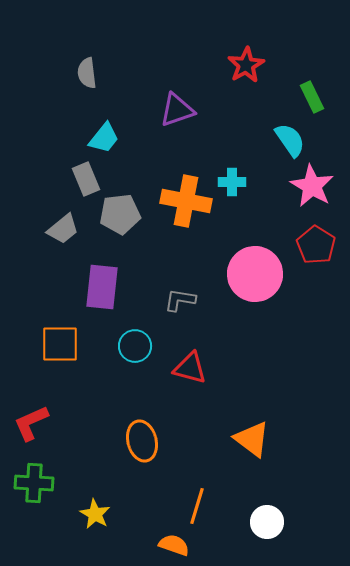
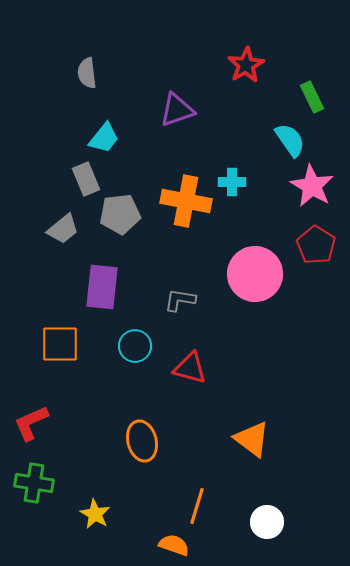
green cross: rotated 6 degrees clockwise
